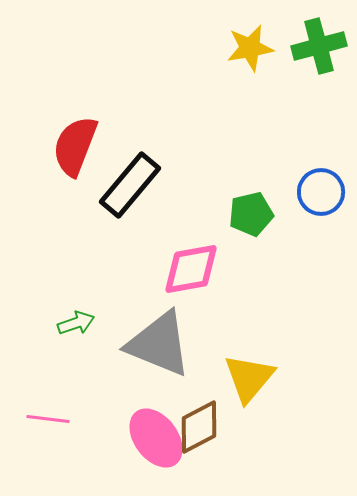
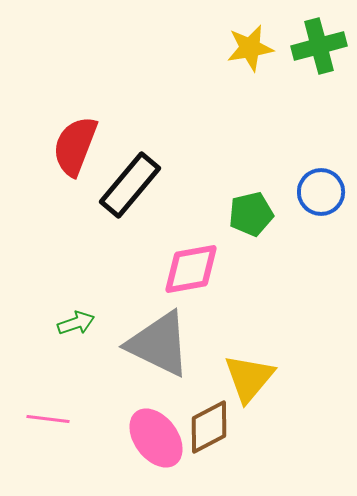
gray triangle: rotated 4 degrees clockwise
brown diamond: moved 10 px right
